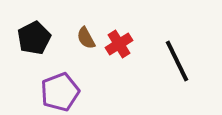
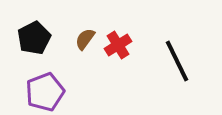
brown semicircle: moved 1 px left, 1 px down; rotated 65 degrees clockwise
red cross: moved 1 px left, 1 px down
purple pentagon: moved 15 px left
